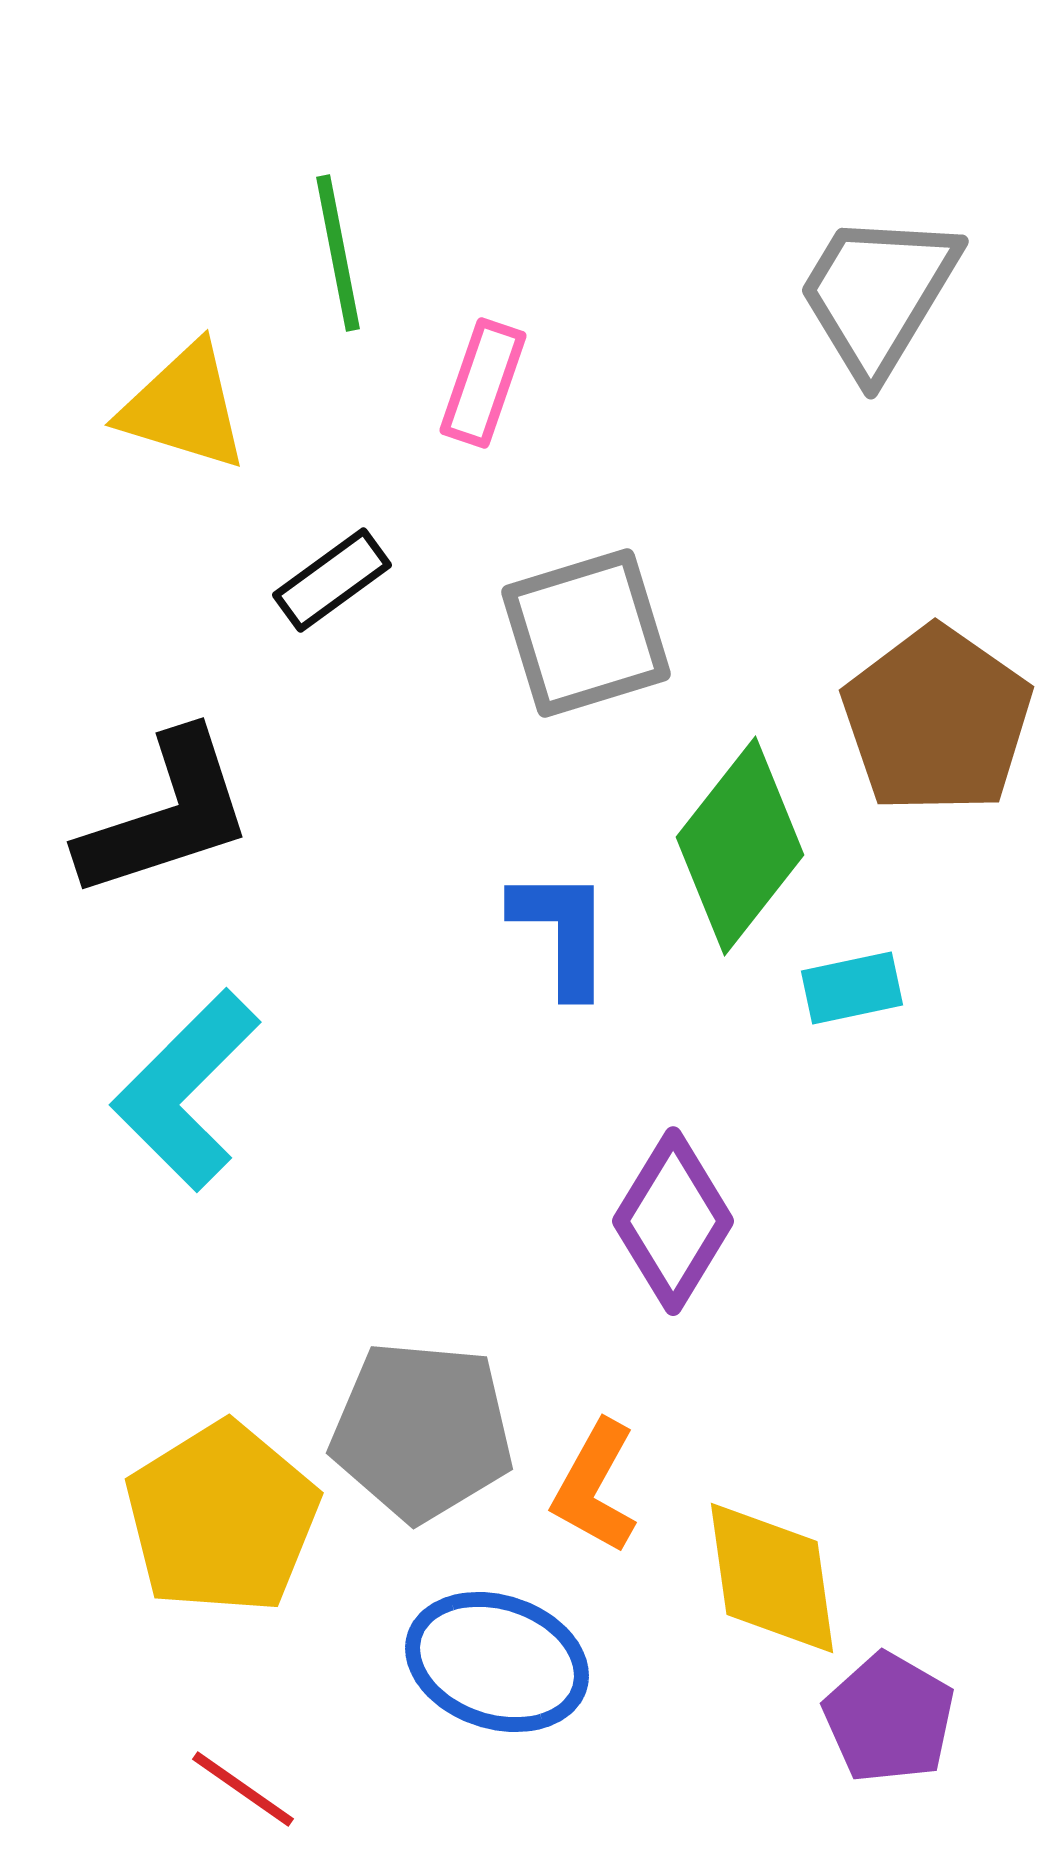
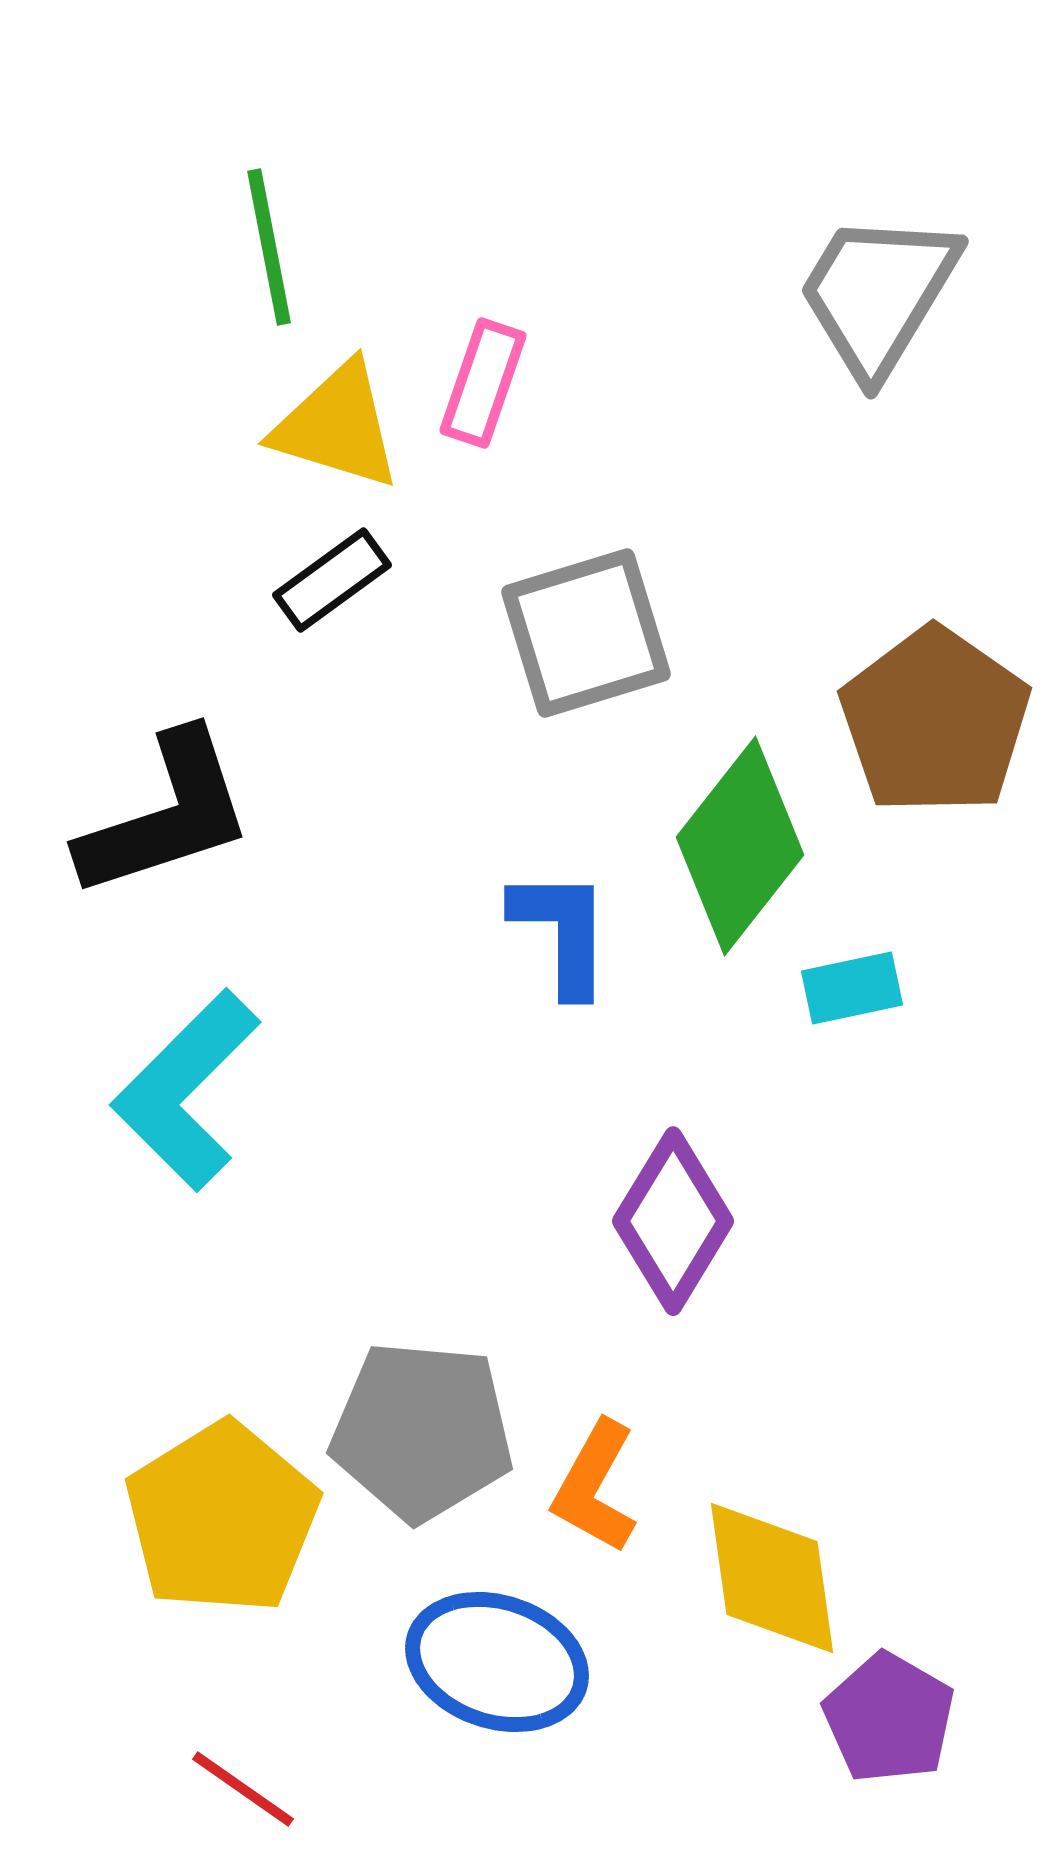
green line: moved 69 px left, 6 px up
yellow triangle: moved 153 px right, 19 px down
brown pentagon: moved 2 px left, 1 px down
